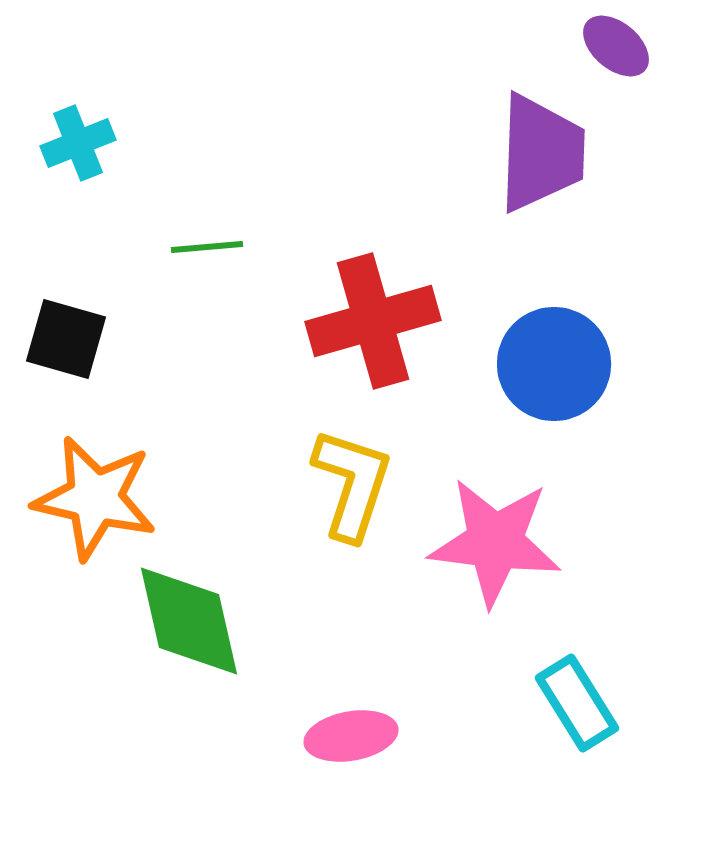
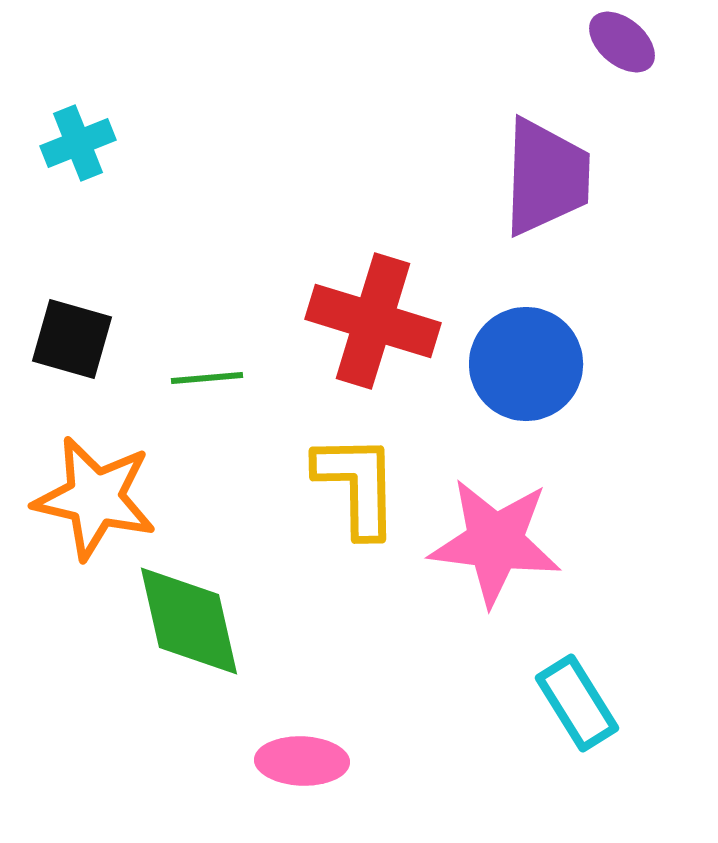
purple ellipse: moved 6 px right, 4 px up
purple trapezoid: moved 5 px right, 24 px down
green line: moved 131 px down
red cross: rotated 33 degrees clockwise
black square: moved 6 px right
blue circle: moved 28 px left
yellow L-shape: moved 5 px right, 1 px down; rotated 19 degrees counterclockwise
pink ellipse: moved 49 px left, 25 px down; rotated 12 degrees clockwise
